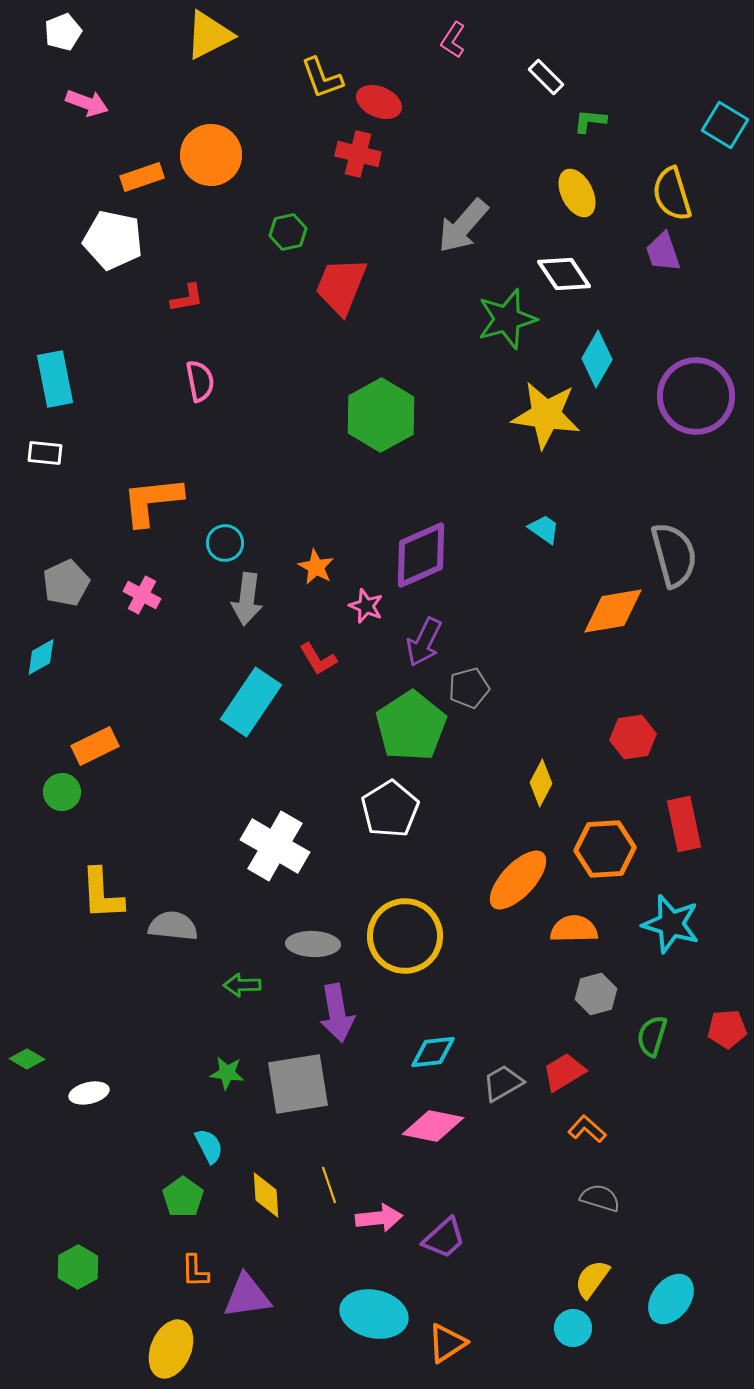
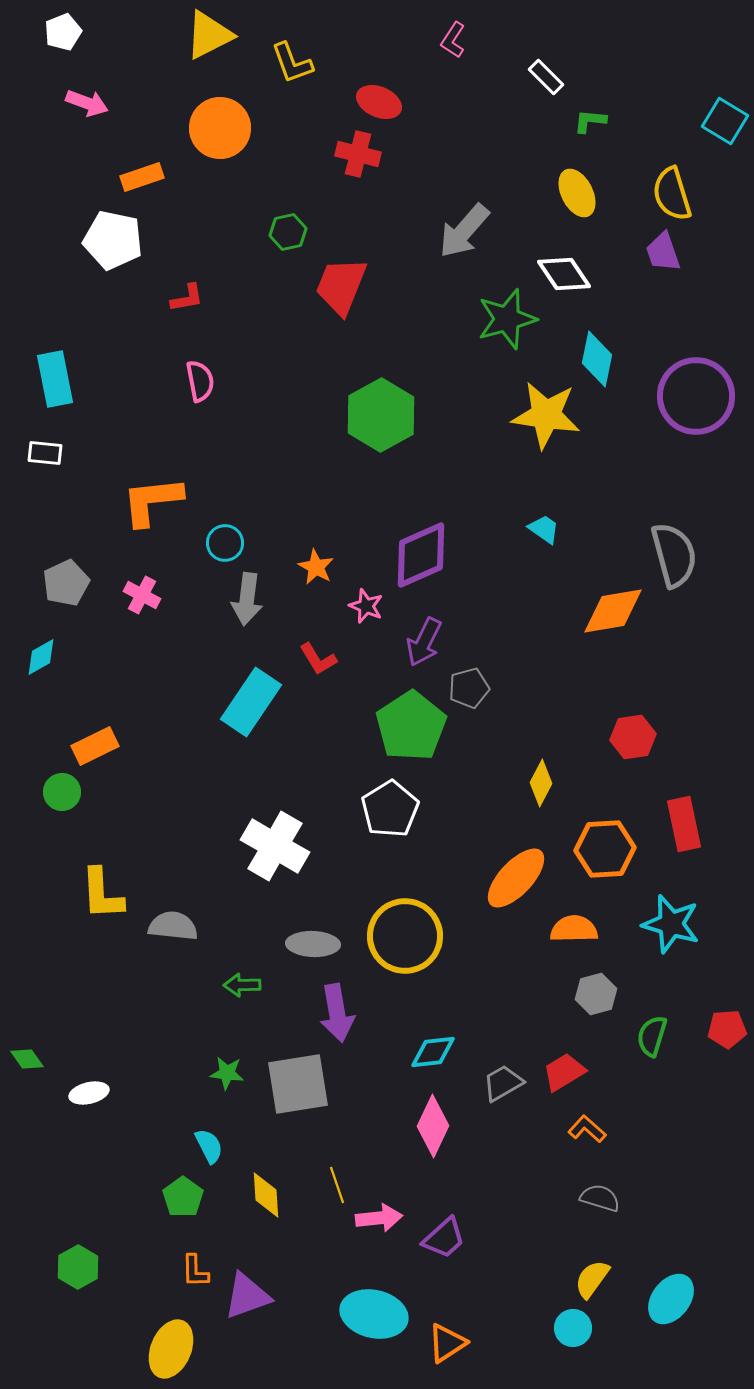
yellow L-shape at (322, 78): moved 30 px left, 15 px up
cyan square at (725, 125): moved 4 px up
orange circle at (211, 155): moved 9 px right, 27 px up
gray arrow at (463, 226): moved 1 px right, 5 px down
cyan diamond at (597, 359): rotated 18 degrees counterclockwise
orange ellipse at (518, 880): moved 2 px left, 2 px up
green diamond at (27, 1059): rotated 24 degrees clockwise
pink diamond at (433, 1126): rotated 76 degrees counterclockwise
yellow line at (329, 1185): moved 8 px right
purple triangle at (247, 1296): rotated 12 degrees counterclockwise
